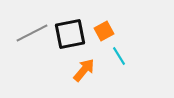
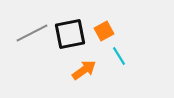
orange arrow: rotated 15 degrees clockwise
